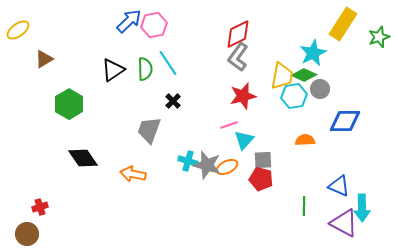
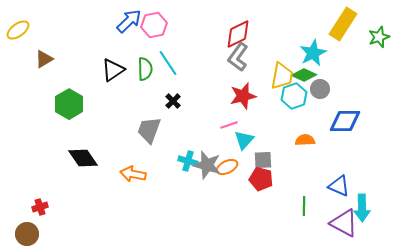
cyan hexagon: rotated 10 degrees counterclockwise
